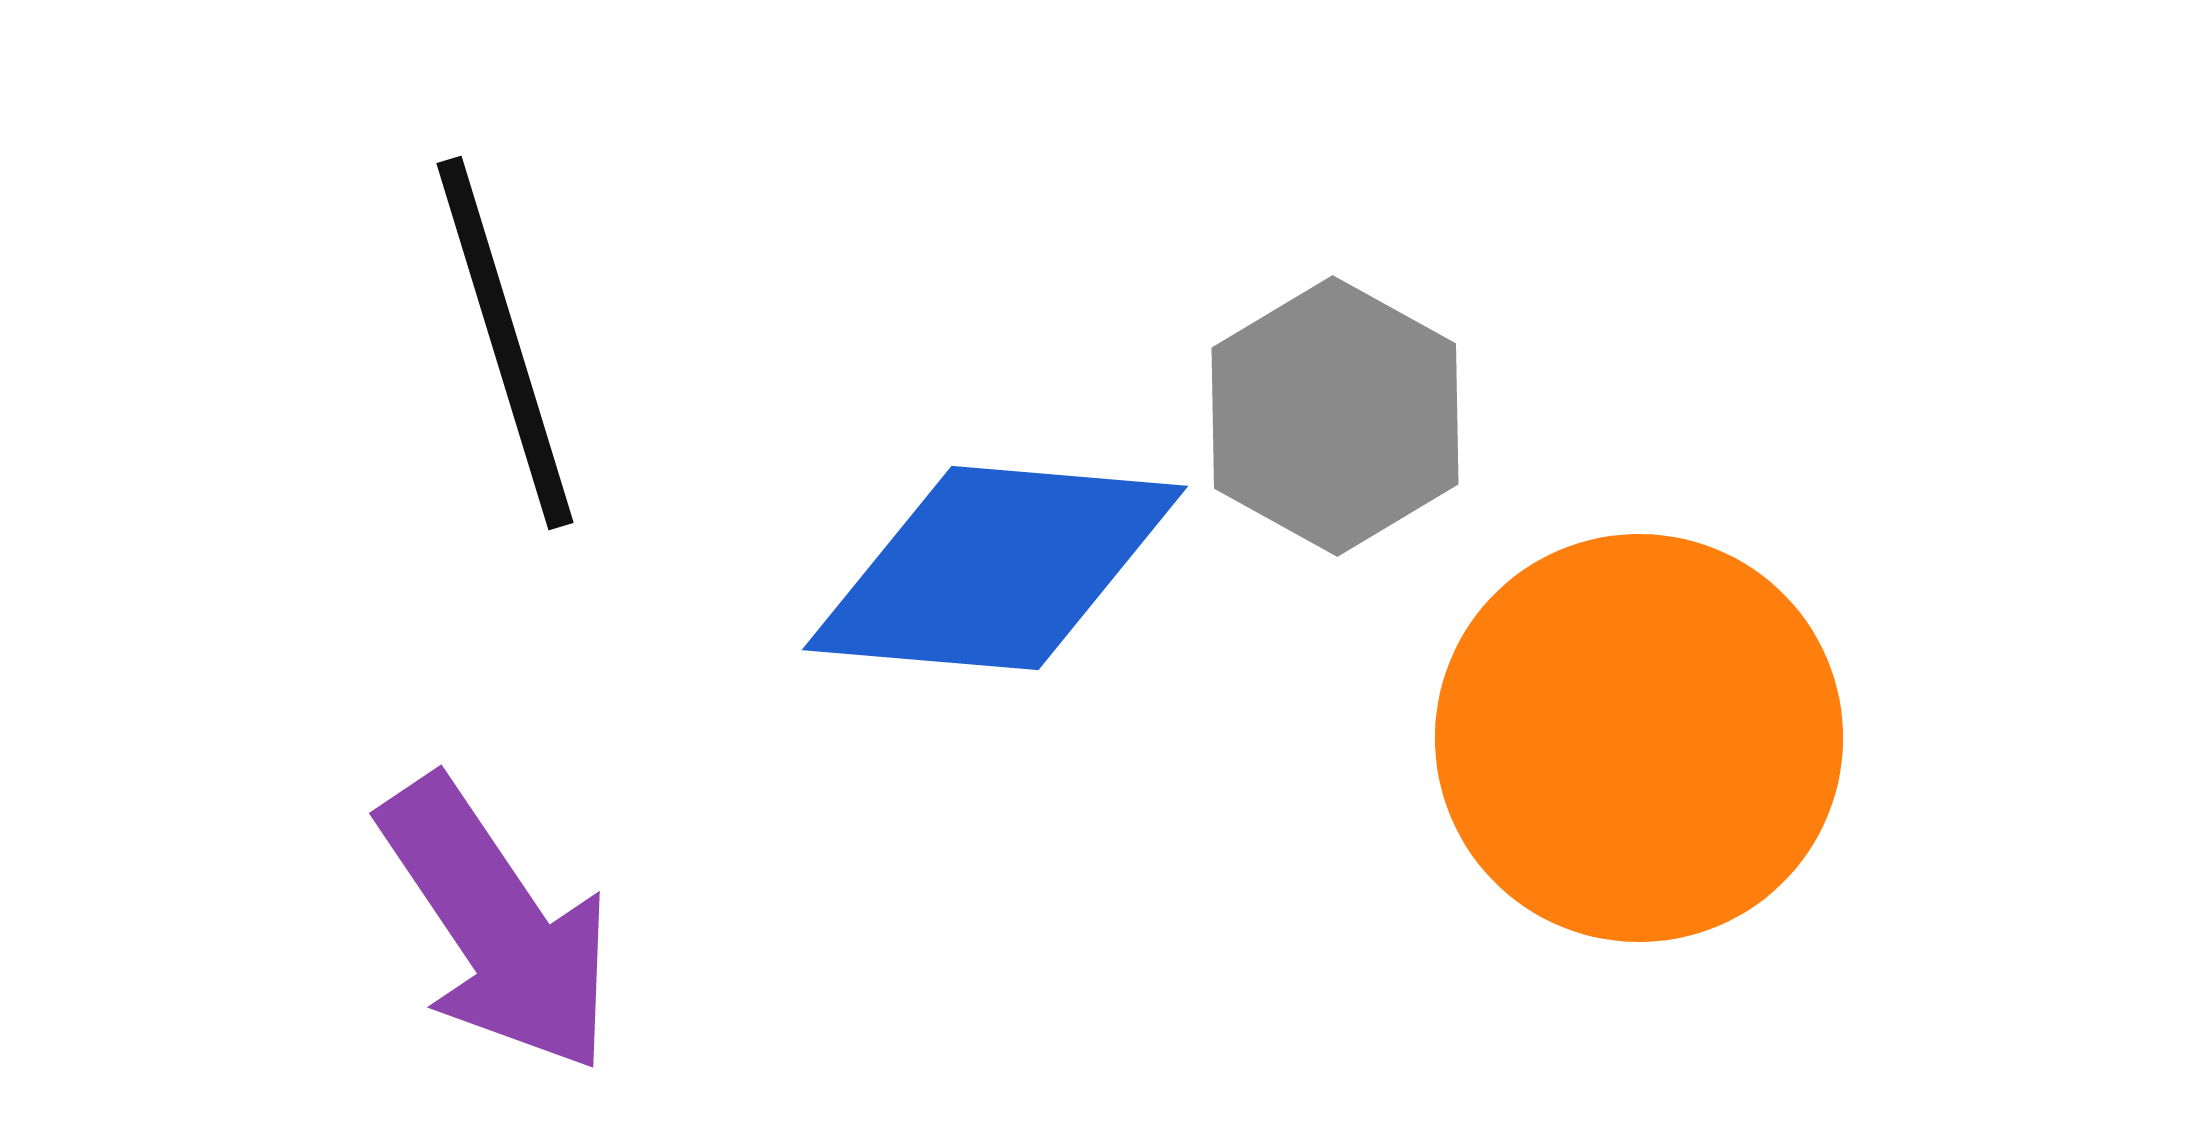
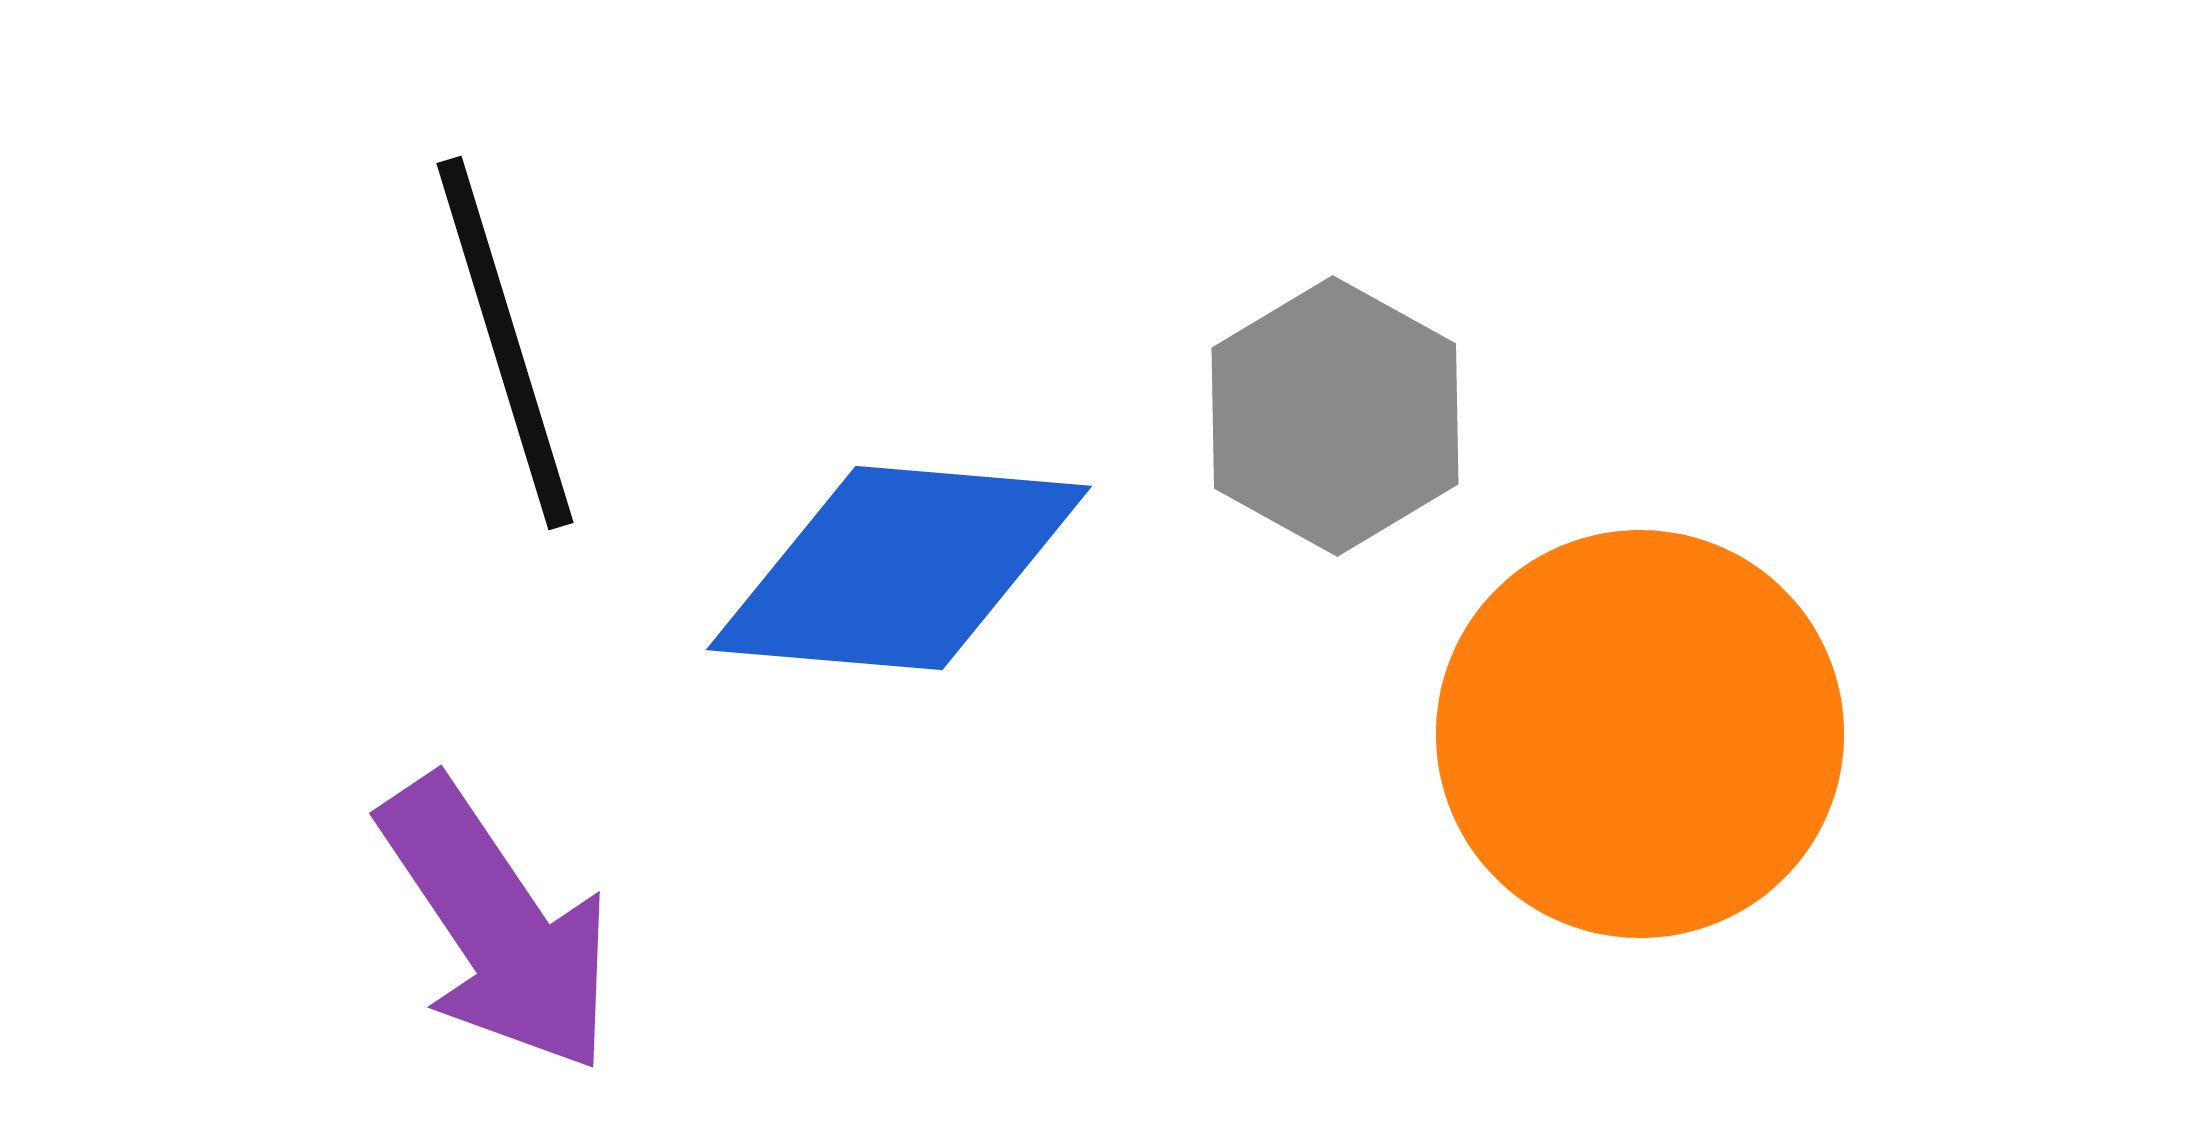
blue diamond: moved 96 px left
orange circle: moved 1 px right, 4 px up
